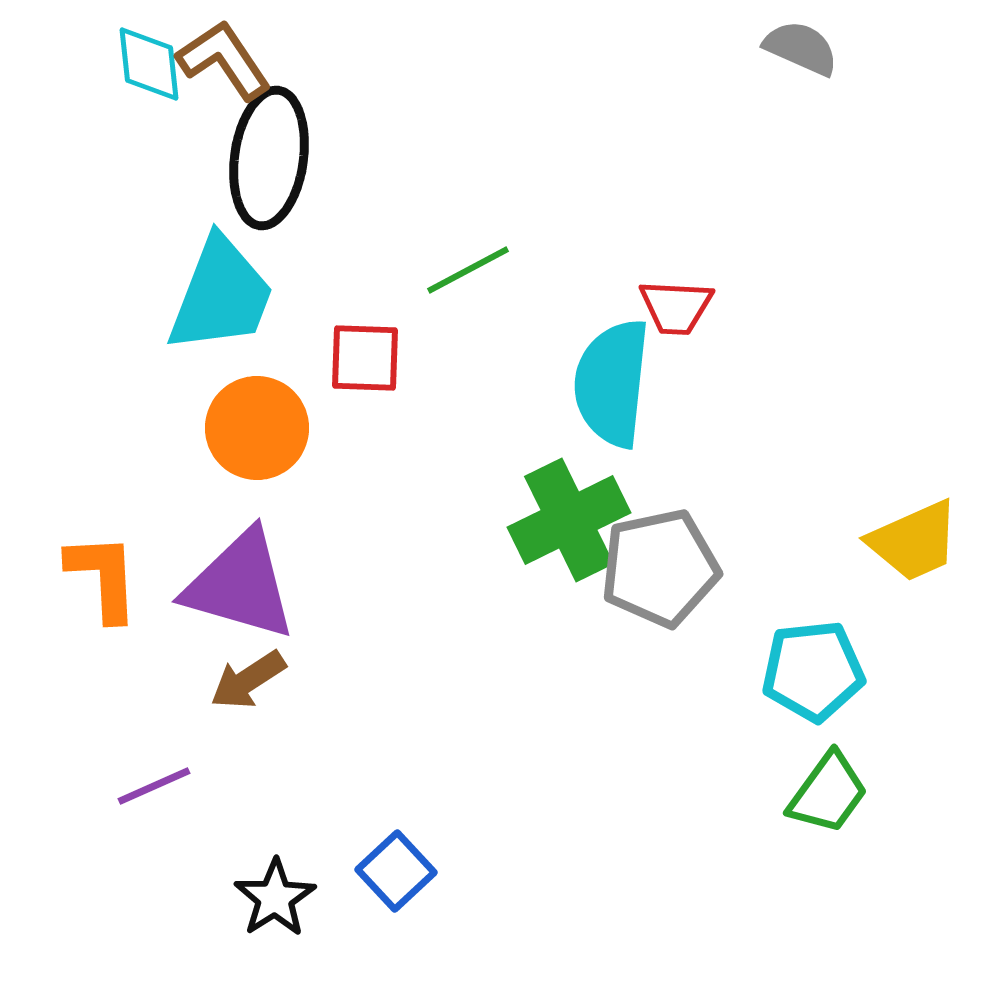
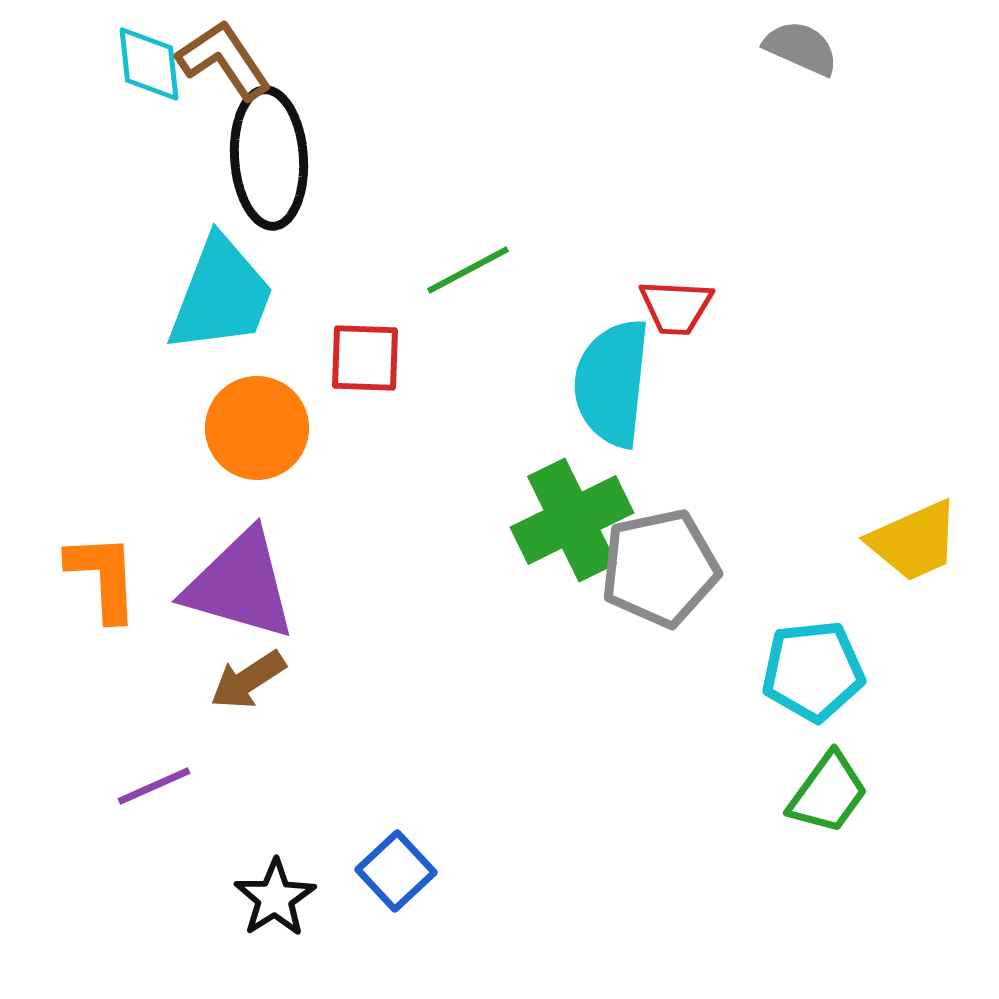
black ellipse: rotated 12 degrees counterclockwise
green cross: moved 3 px right
